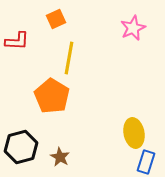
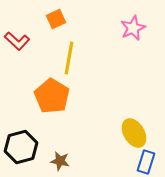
red L-shape: rotated 40 degrees clockwise
yellow ellipse: rotated 20 degrees counterclockwise
brown star: moved 4 px down; rotated 18 degrees counterclockwise
